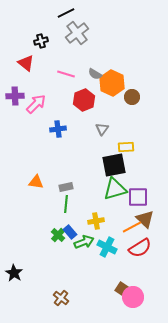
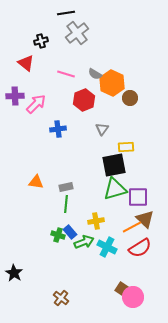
black line: rotated 18 degrees clockwise
brown circle: moved 2 px left, 1 px down
green cross: rotated 24 degrees counterclockwise
